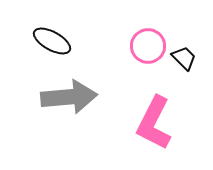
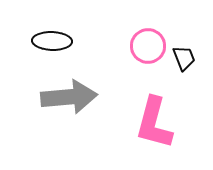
black ellipse: rotated 27 degrees counterclockwise
black trapezoid: rotated 24 degrees clockwise
pink L-shape: rotated 12 degrees counterclockwise
